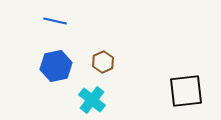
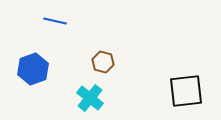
brown hexagon: rotated 20 degrees counterclockwise
blue hexagon: moved 23 px left, 3 px down; rotated 8 degrees counterclockwise
cyan cross: moved 2 px left, 2 px up
